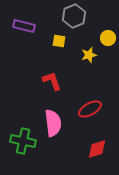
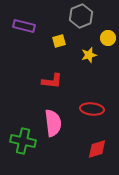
gray hexagon: moved 7 px right
yellow square: rotated 24 degrees counterclockwise
red L-shape: rotated 115 degrees clockwise
red ellipse: moved 2 px right; rotated 35 degrees clockwise
